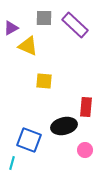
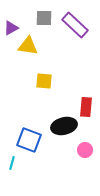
yellow triangle: rotated 15 degrees counterclockwise
